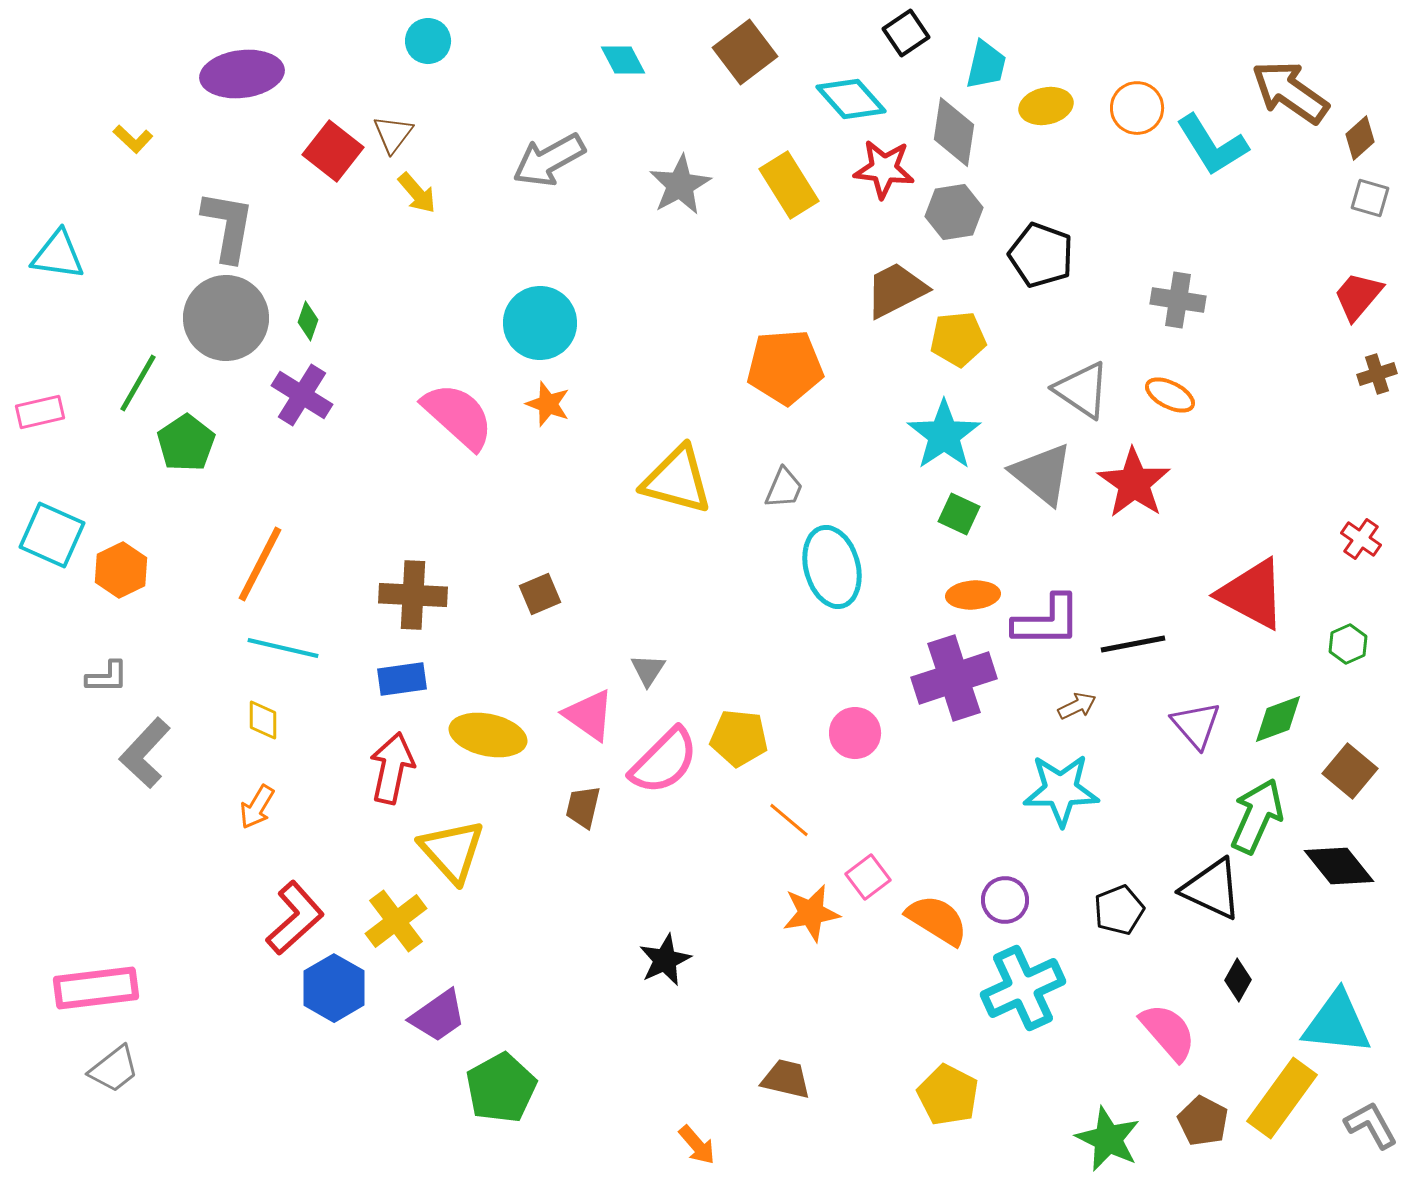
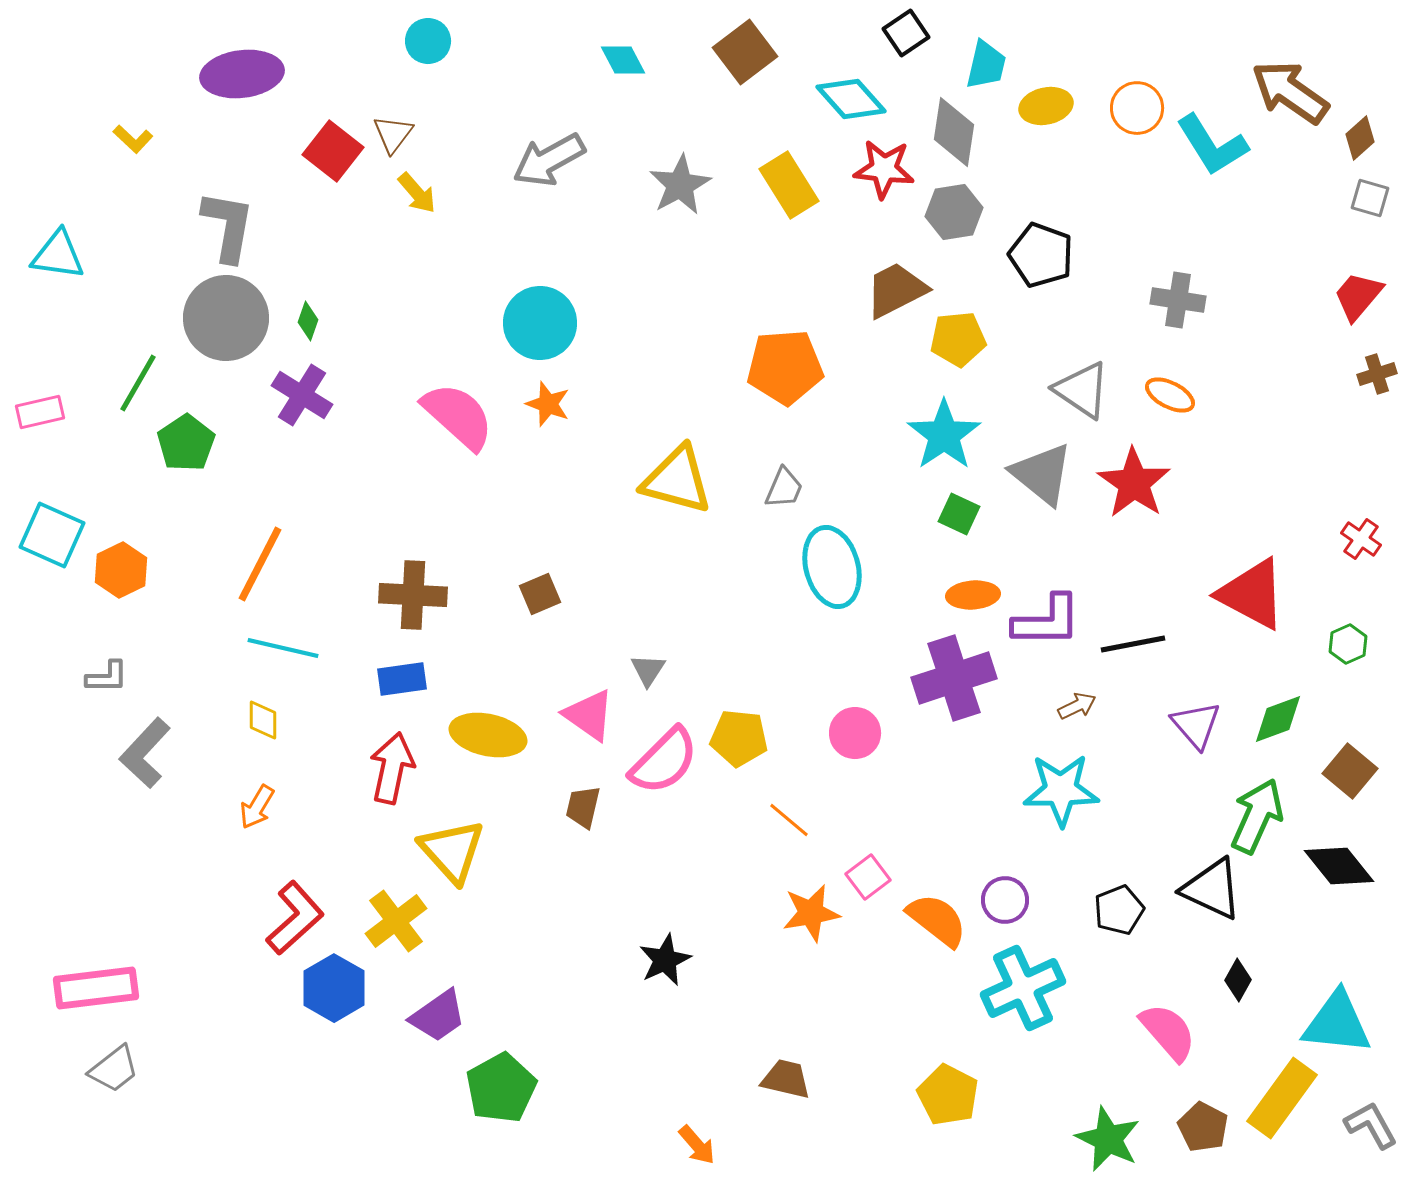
orange semicircle at (937, 920): rotated 6 degrees clockwise
brown pentagon at (1203, 1121): moved 6 px down
